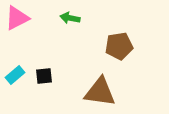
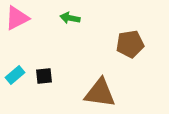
brown pentagon: moved 11 px right, 2 px up
brown triangle: moved 1 px down
